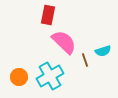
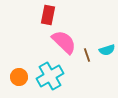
cyan semicircle: moved 4 px right, 1 px up
brown line: moved 2 px right, 5 px up
